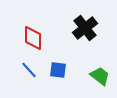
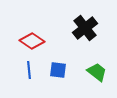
red diamond: moved 1 px left, 3 px down; rotated 55 degrees counterclockwise
blue line: rotated 36 degrees clockwise
green trapezoid: moved 3 px left, 4 px up
